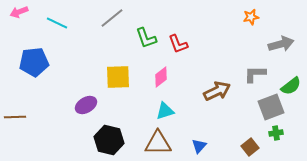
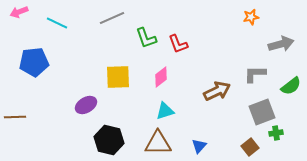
gray line: rotated 15 degrees clockwise
gray square: moved 9 px left, 5 px down
